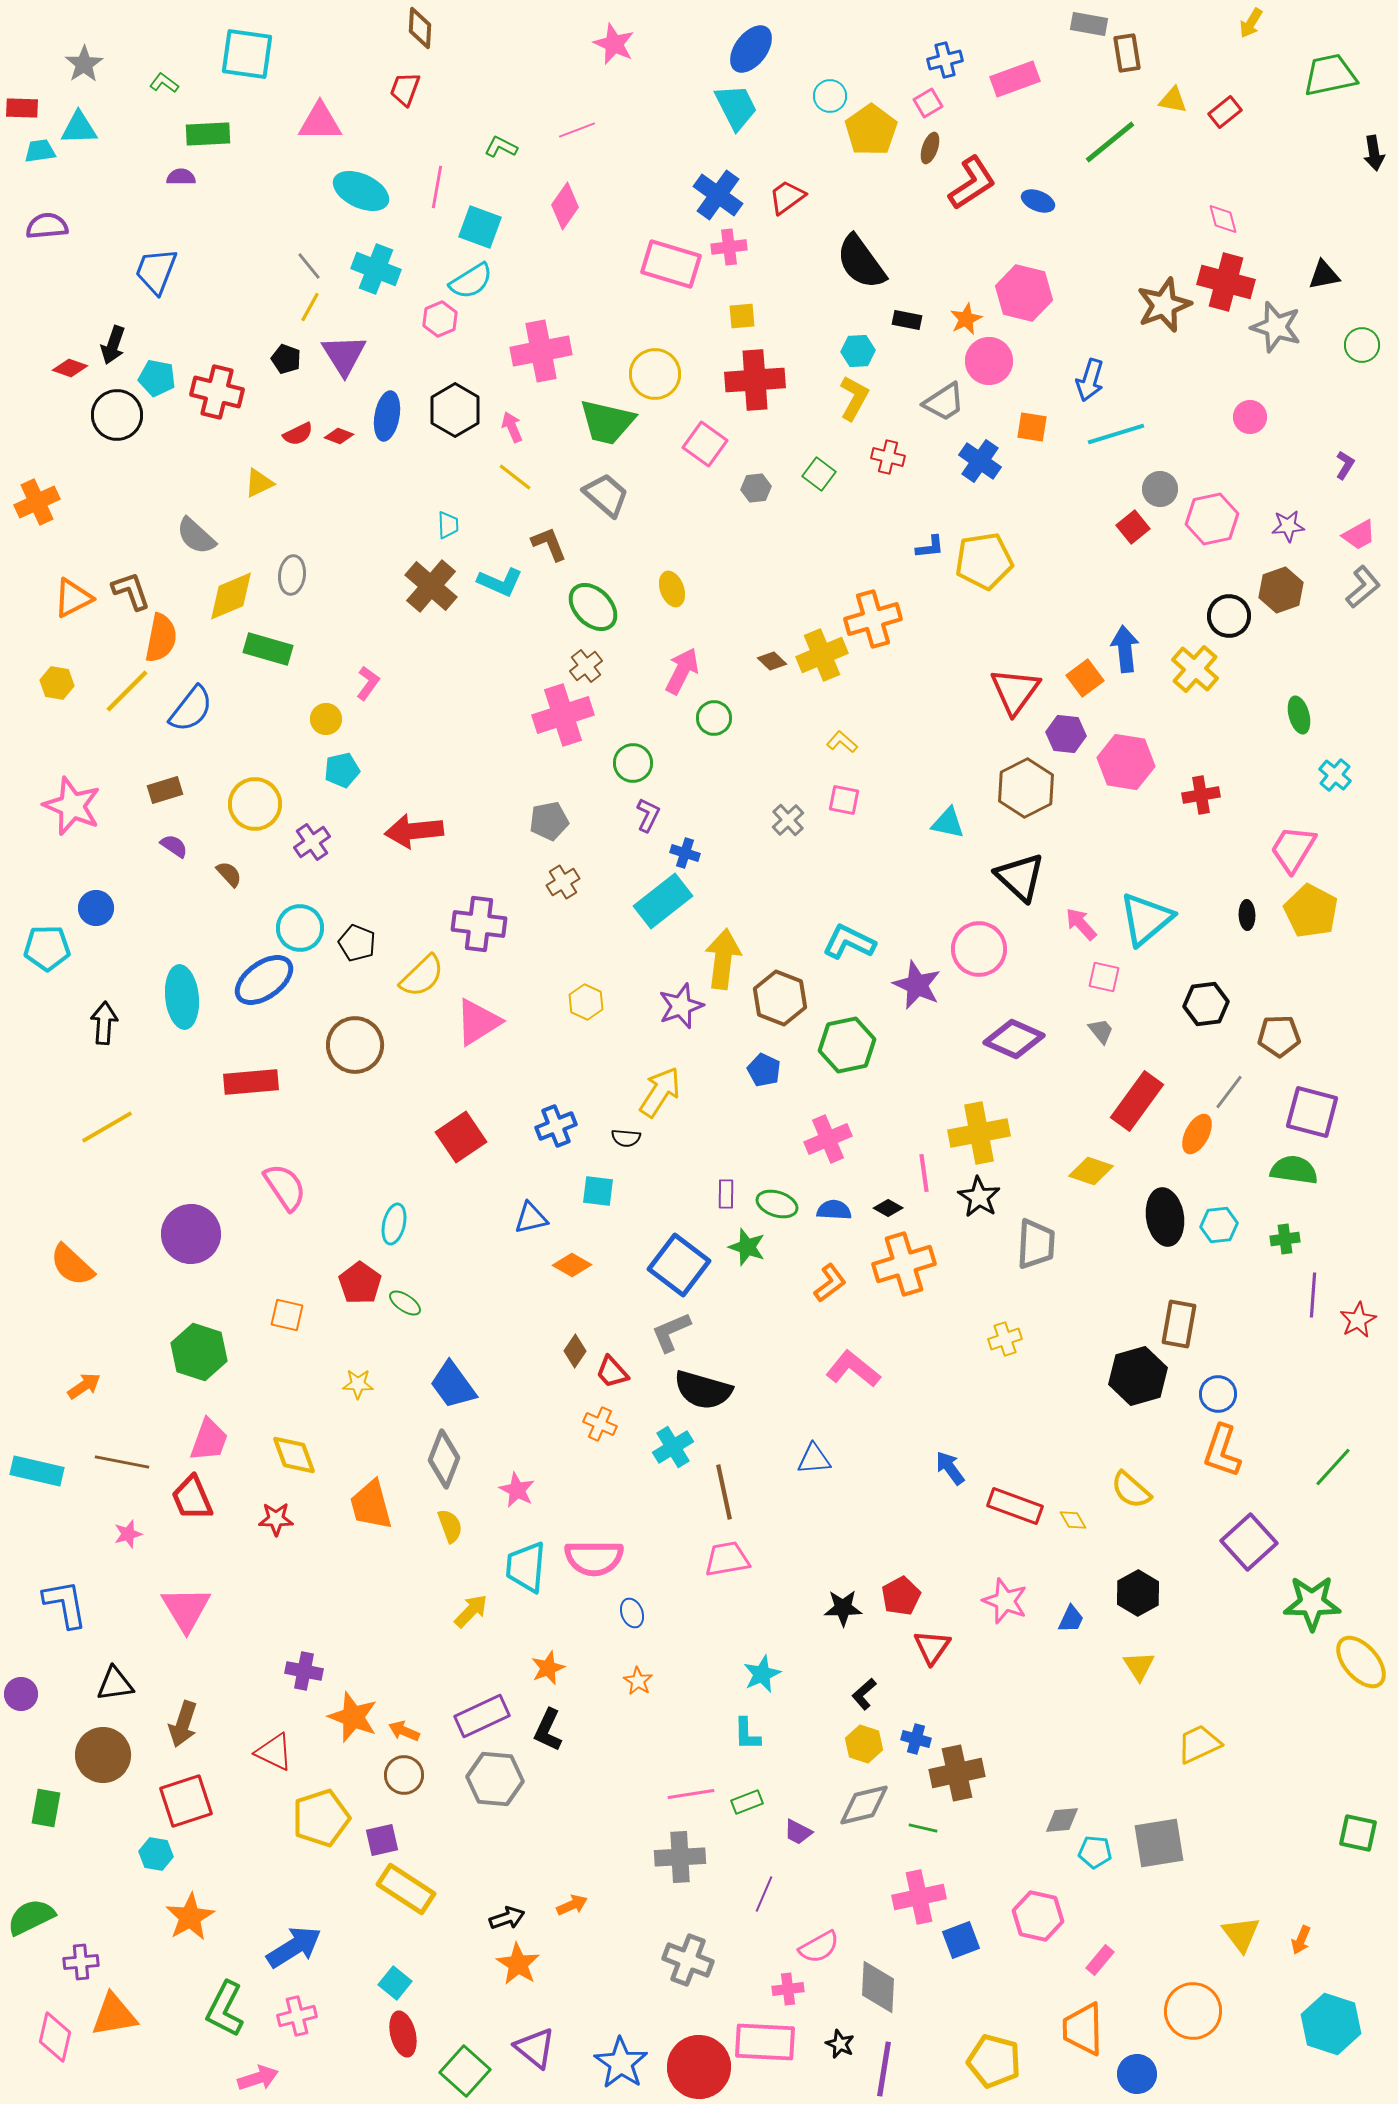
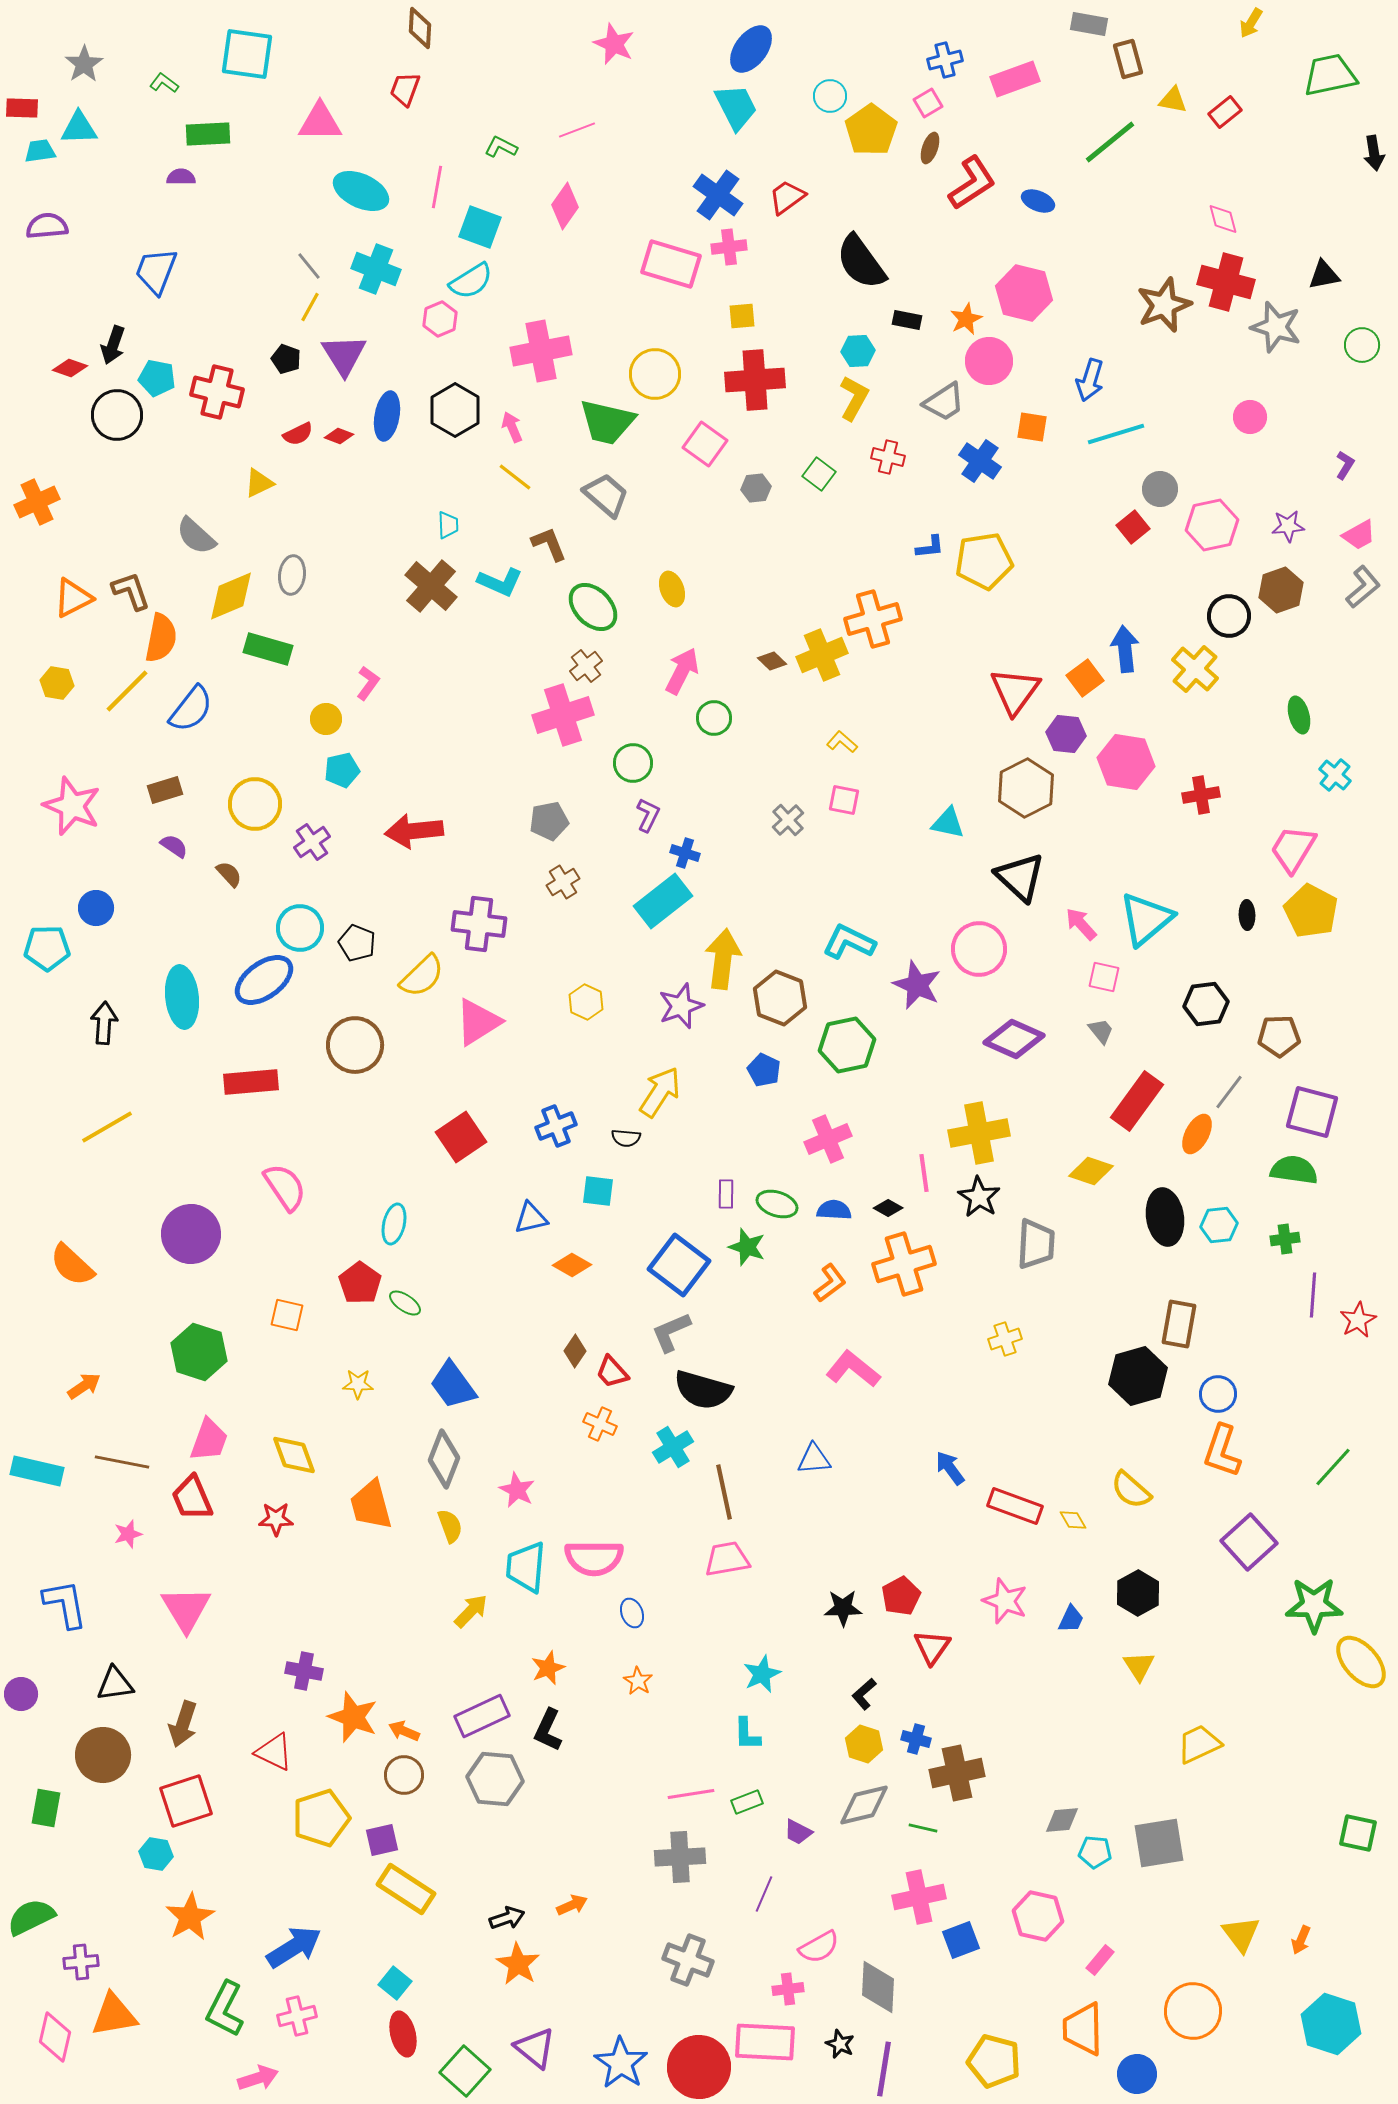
brown rectangle at (1127, 53): moved 1 px right, 6 px down; rotated 6 degrees counterclockwise
pink hexagon at (1212, 519): moved 6 px down
green star at (1312, 1603): moved 2 px right, 2 px down
